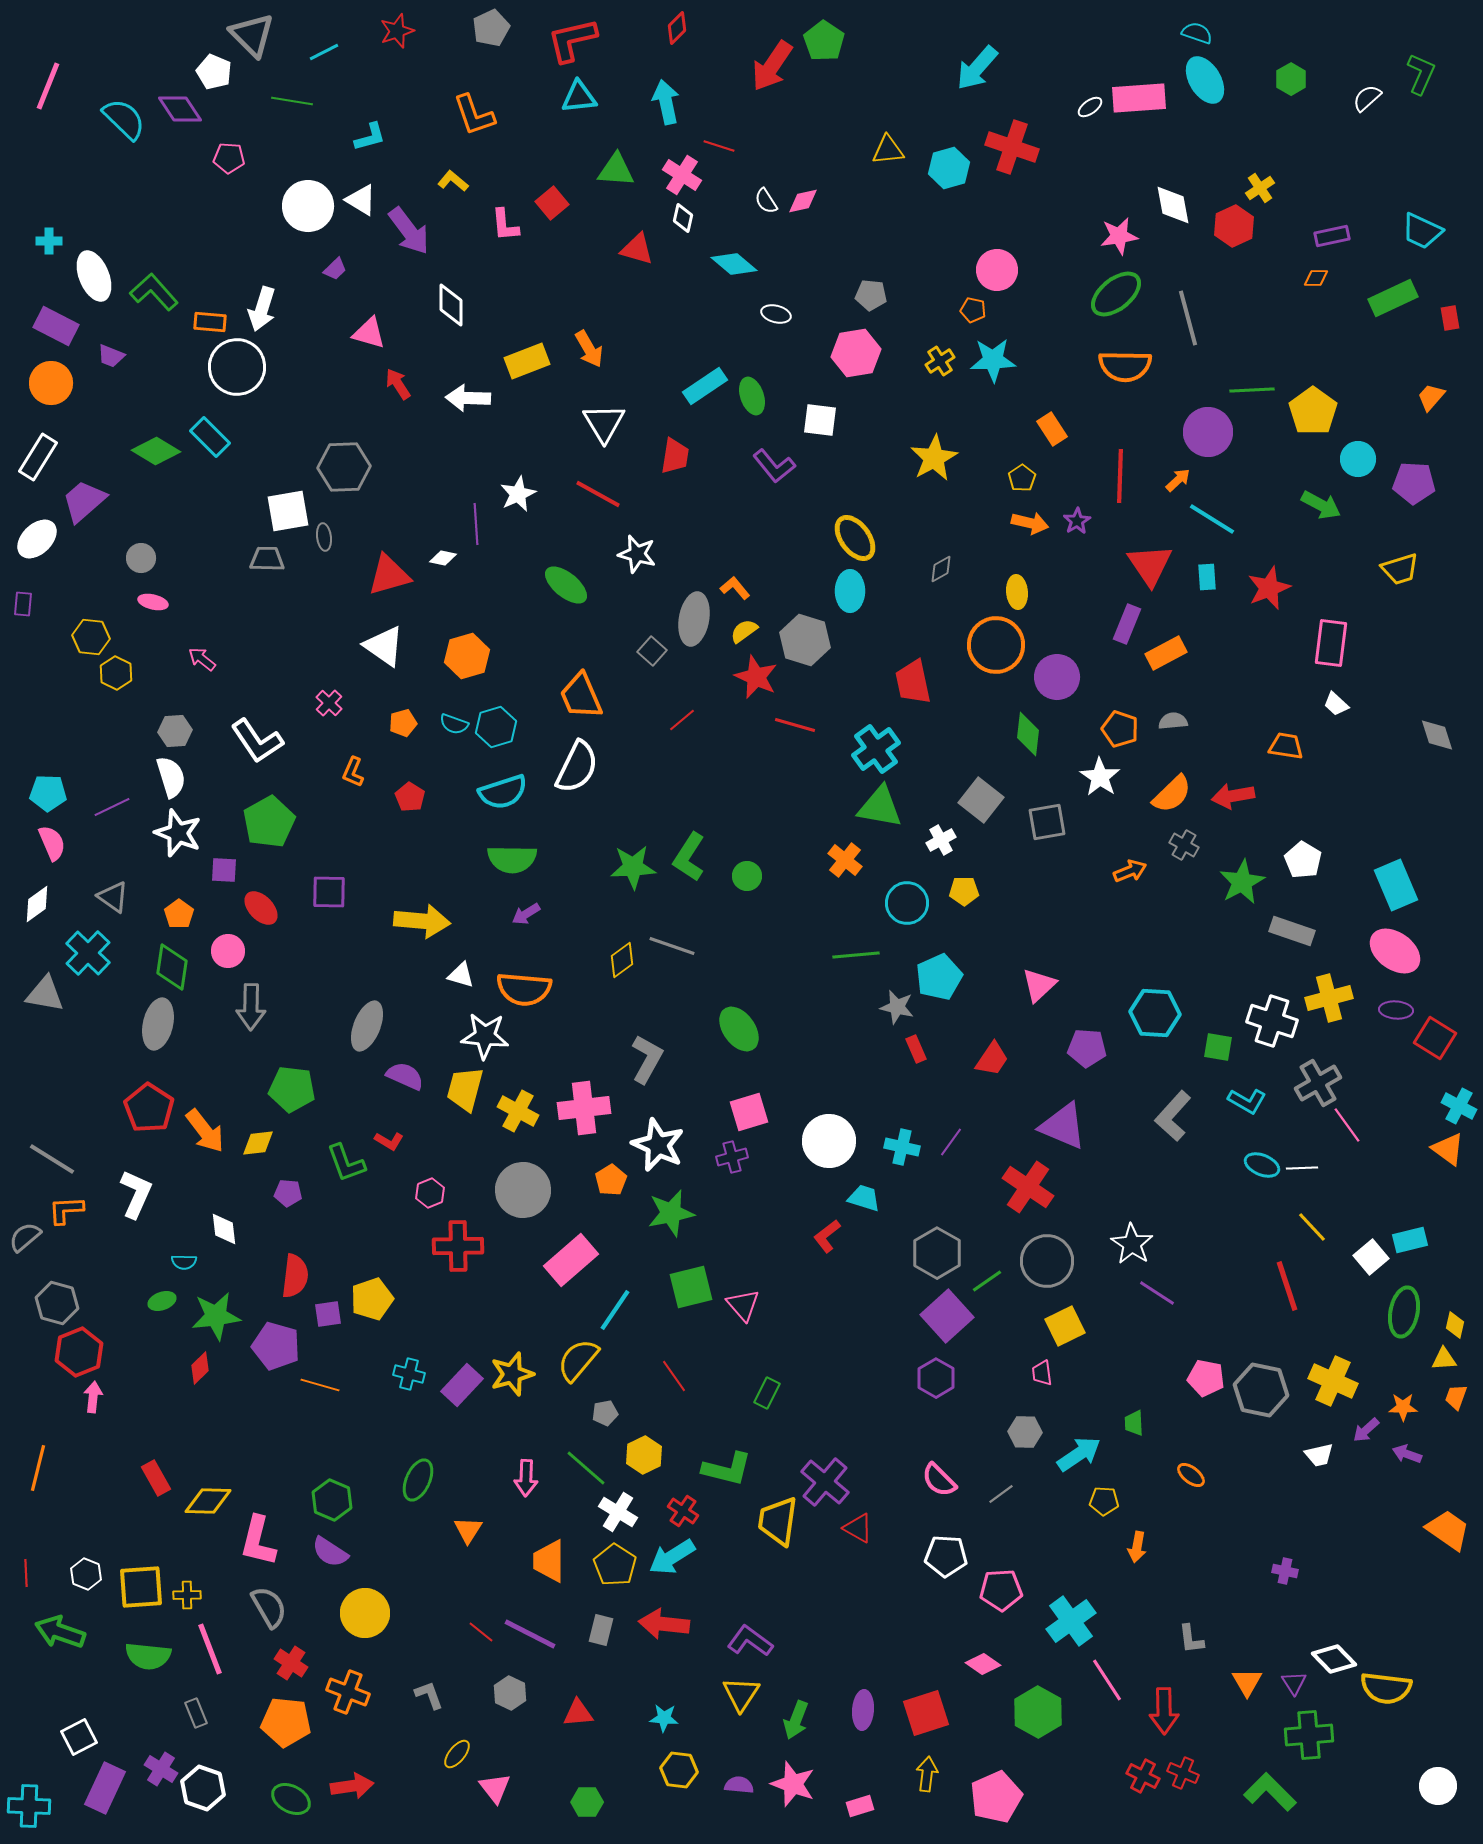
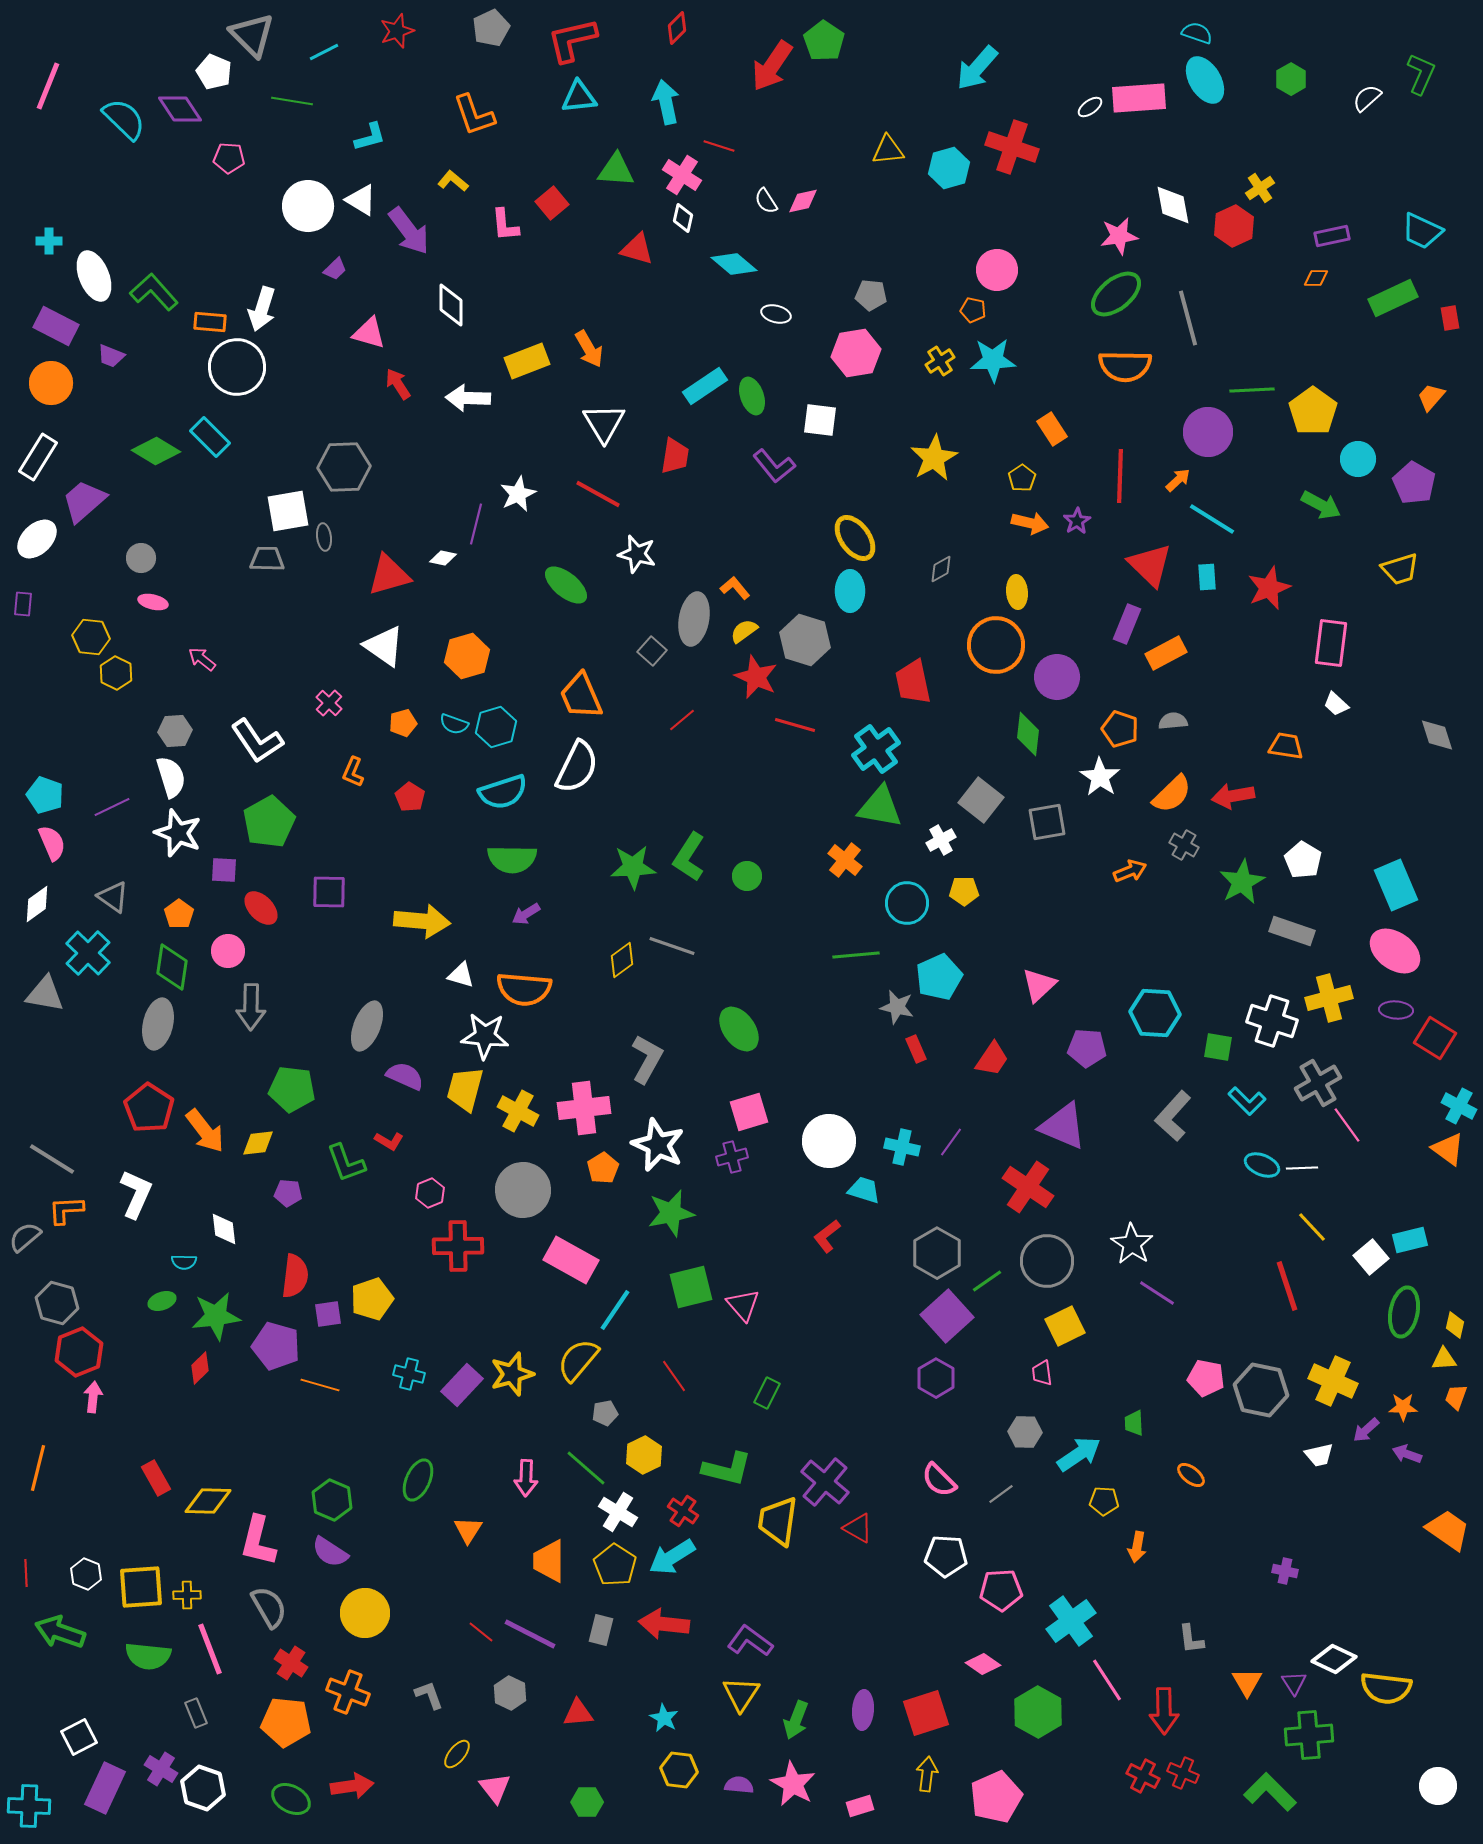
purple pentagon at (1414, 483): rotated 27 degrees clockwise
purple line at (476, 524): rotated 18 degrees clockwise
red triangle at (1150, 565): rotated 12 degrees counterclockwise
cyan pentagon at (48, 793): moved 3 px left, 2 px down; rotated 18 degrees clockwise
cyan L-shape at (1247, 1101): rotated 15 degrees clockwise
orange pentagon at (611, 1180): moved 8 px left, 12 px up
cyan trapezoid at (864, 1198): moved 8 px up
pink rectangle at (571, 1260): rotated 70 degrees clockwise
white diamond at (1334, 1659): rotated 21 degrees counterclockwise
cyan star at (664, 1718): rotated 24 degrees clockwise
pink star at (793, 1784): rotated 9 degrees clockwise
